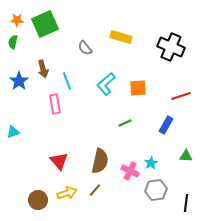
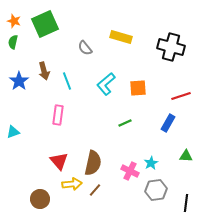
orange star: moved 3 px left, 1 px down; rotated 16 degrees clockwise
black cross: rotated 8 degrees counterclockwise
brown arrow: moved 1 px right, 2 px down
pink rectangle: moved 3 px right, 11 px down; rotated 18 degrees clockwise
blue rectangle: moved 2 px right, 2 px up
brown semicircle: moved 7 px left, 2 px down
yellow arrow: moved 5 px right, 9 px up; rotated 12 degrees clockwise
brown circle: moved 2 px right, 1 px up
